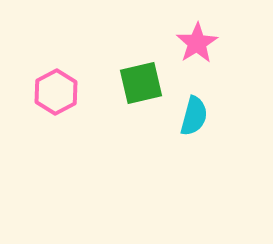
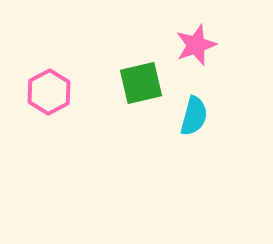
pink star: moved 1 px left, 2 px down; rotated 12 degrees clockwise
pink hexagon: moved 7 px left
